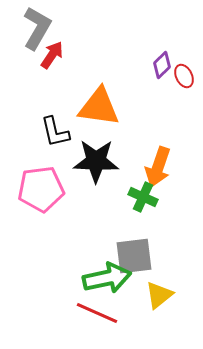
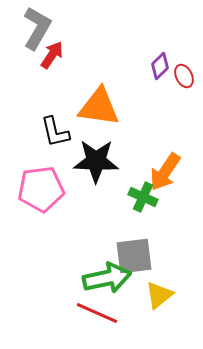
purple diamond: moved 2 px left, 1 px down
orange arrow: moved 7 px right, 5 px down; rotated 15 degrees clockwise
